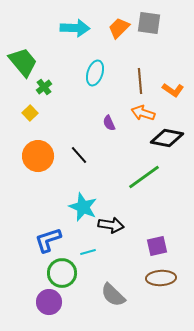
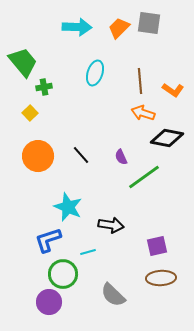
cyan arrow: moved 2 px right, 1 px up
green cross: rotated 28 degrees clockwise
purple semicircle: moved 12 px right, 34 px down
black line: moved 2 px right
cyan star: moved 15 px left
green circle: moved 1 px right, 1 px down
